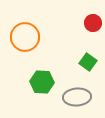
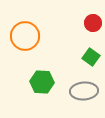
orange circle: moved 1 px up
green square: moved 3 px right, 5 px up
gray ellipse: moved 7 px right, 6 px up
